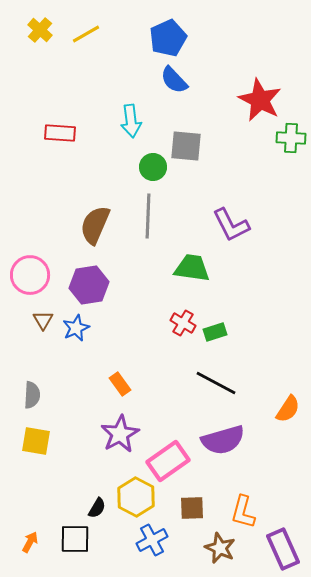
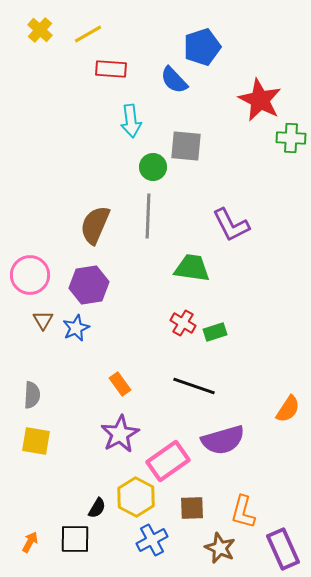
yellow line: moved 2 px right
blue pentagon: moved 34 px right, 9 px down; rotated 6 degrees clockwise
red rectangle: moved 51 px right, 64 px up
black line: moved 22 px left, 3 px down; rotated 9 degrees counterclockwise
